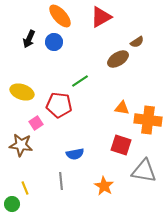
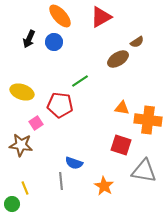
red pentagon: moved 1 px right
blue semicircle: moved 1 px left, 9 px down; rotated 30 degrees clockwise
